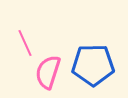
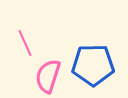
pink semicircle: moved 4 px down
